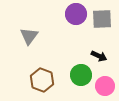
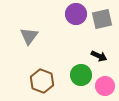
gray square: rotated 10 degrees counterclockwise
brown hexagon: moved 1 px down
